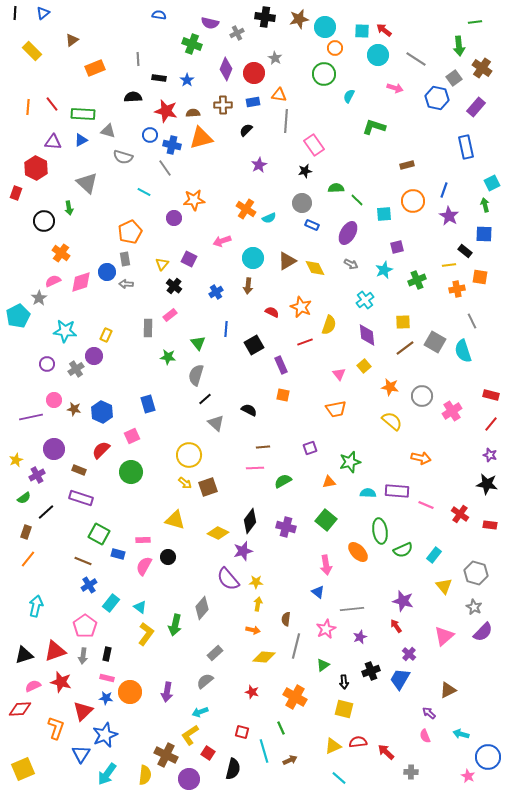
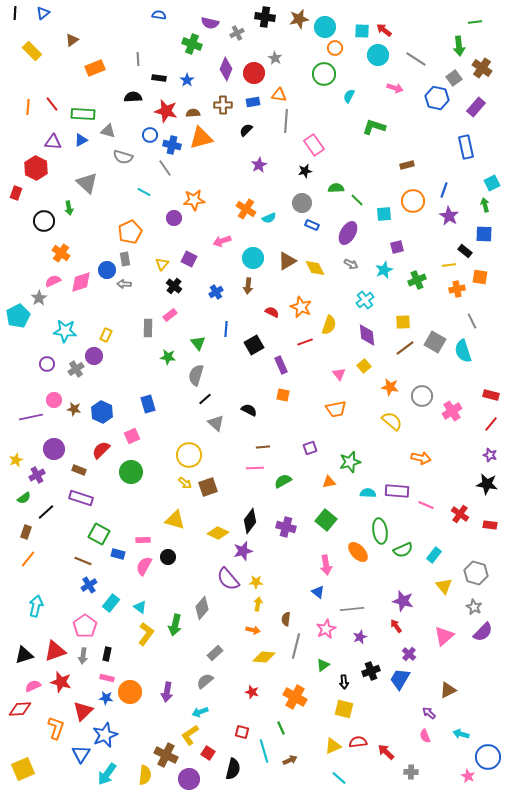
blue circle at (107, 272): moved 2 px up
gray arrow at (126, 284): moved 2 px left
